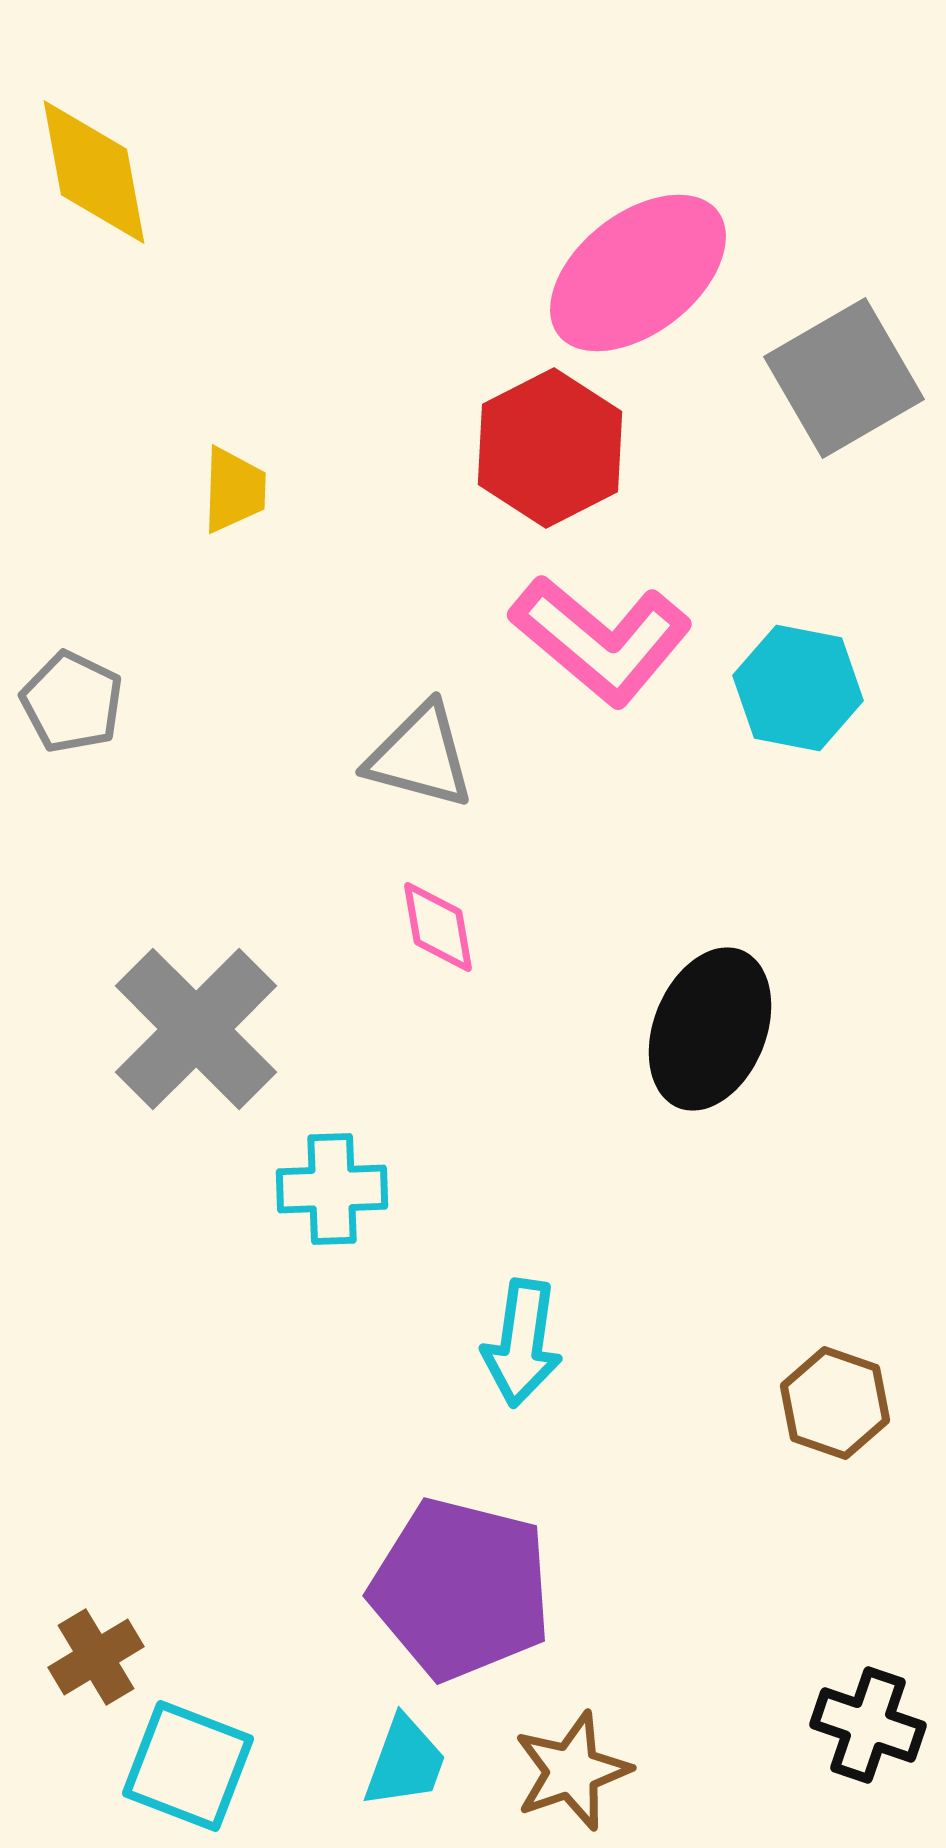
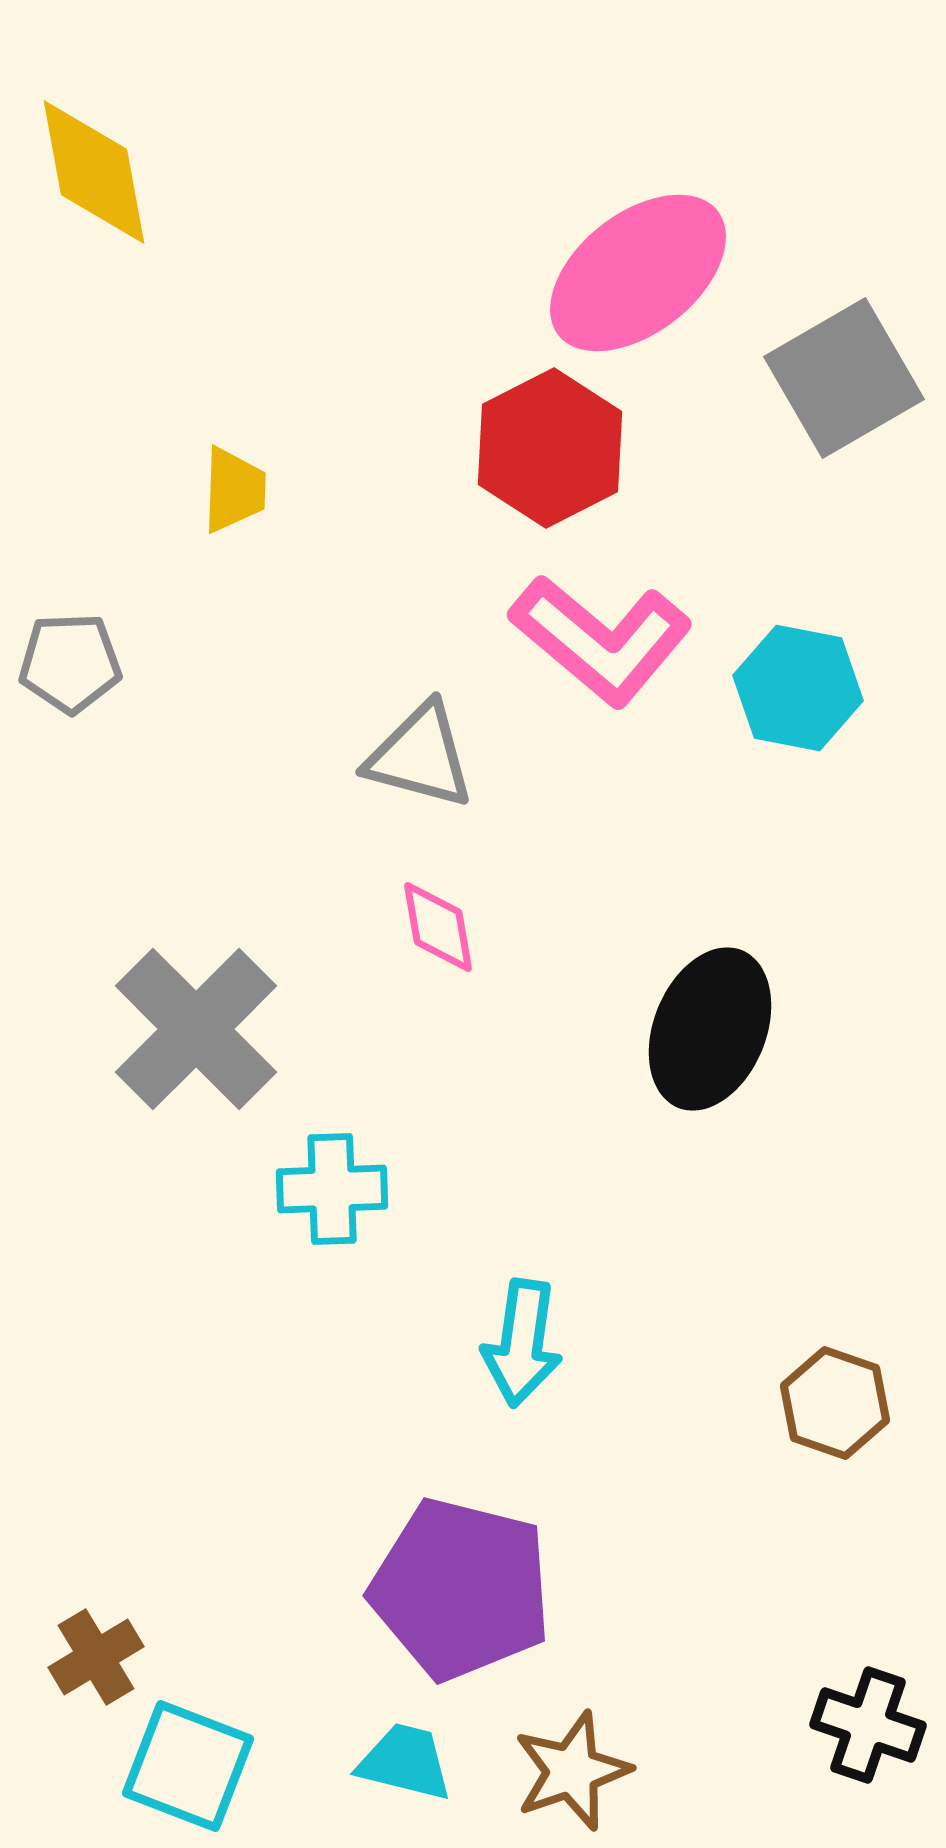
gray pentagon: moved 2 px left, 39 px up; rotated 28 degrees counterclockwise
cyan trapezoid: rotated 96 degrees counterclockwise
